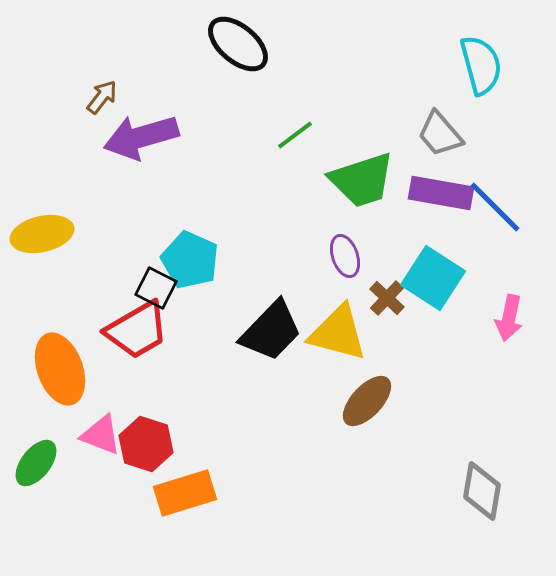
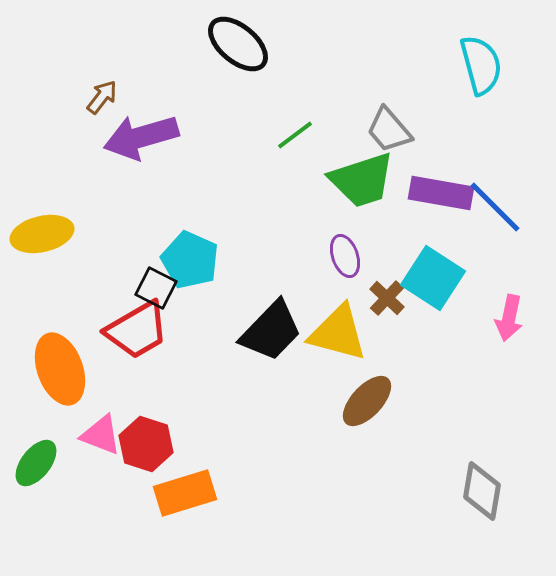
gray trapezoid: moved 51 px left, 4 px up
